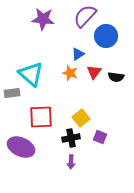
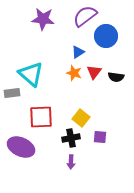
purple semicircle: rotated 10 degrees clockwise
blue triangle: moved 2 px up
orange star: moved 4 px right
yellow square: rotated 12 degrees counterclockwise
purple square: rotated 16 degrees counterclockwise
